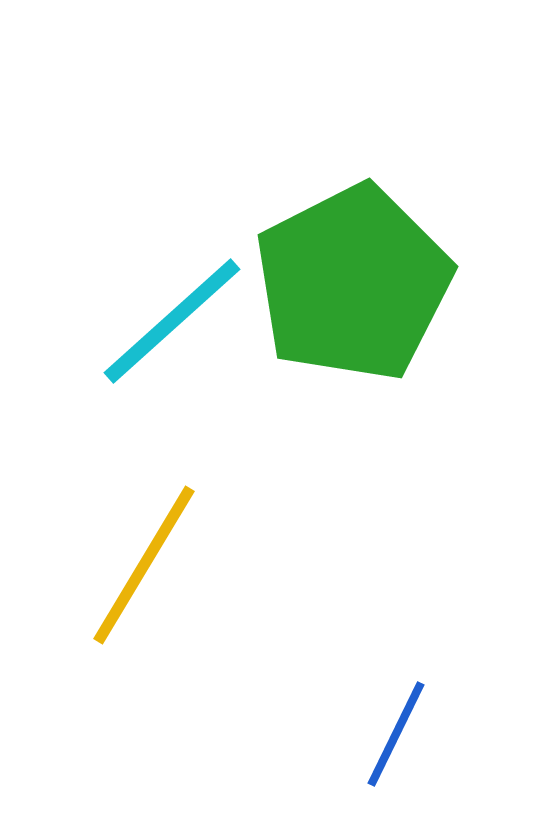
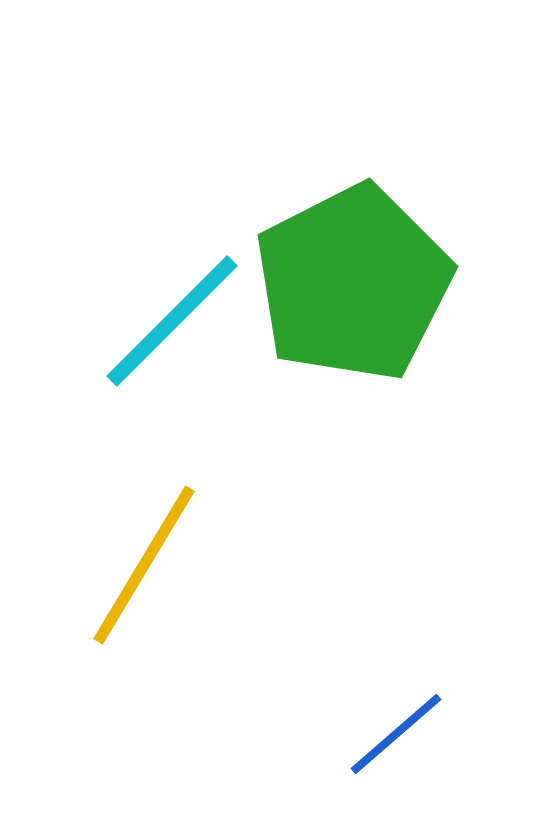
cyan line: rotated 3 degrees counterclockwise
blue line: rotated 23 degrees clockwise
